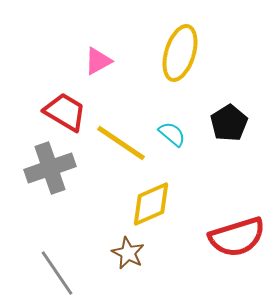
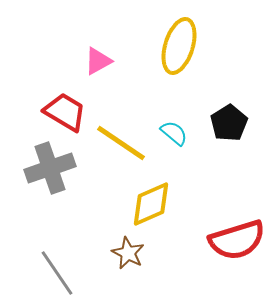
yellow ellipse: moved 1 px left, 7 px up
cyan semicircle: moved 2 px right, 1 px up
red semicircle: moved 3 px down
